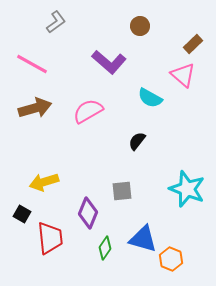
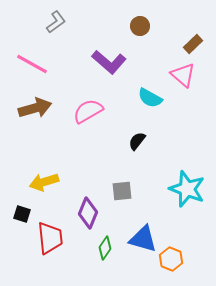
black square: rotated 12 degrees counterclockwise
